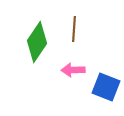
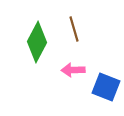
brown line: rotated 20 degrees counterclockwise
green diamond: rotated 6 degrees counterclockwise
